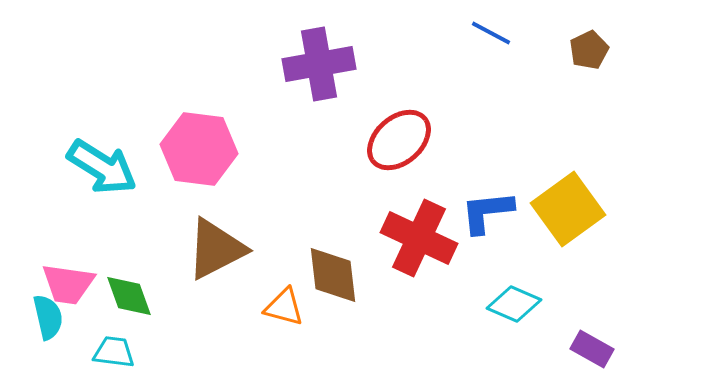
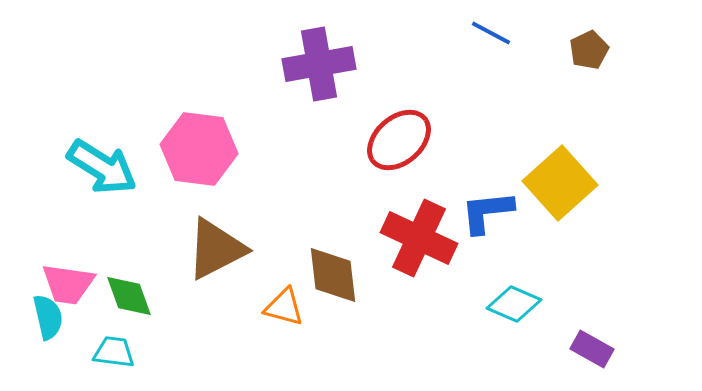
yellow square: moved 8 px left, 26 px up; rotated 6 degrees counterclockwise
